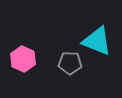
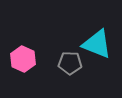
cyan triangle: moved 3 px down
